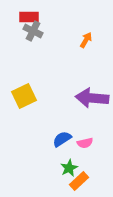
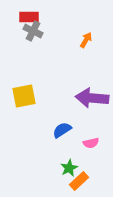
yellow square: rotated 15 degrees clockwise
blue semicircle: moved 9 px up
pink semicircle: moved 6 px right
